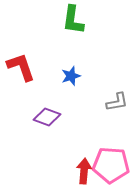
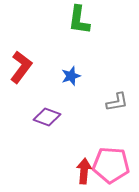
green L-shape: moved 6 px right
red L-shape: rotated 56 degrees clockwise
